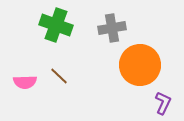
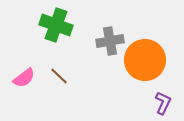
gray cross: moved 2 px left, 13 px down
orange circle: moved 5 px right, 5 px up
pink semicircle: moved 1 px left, 4 px up; rotated 35 degrees counterclockwise
